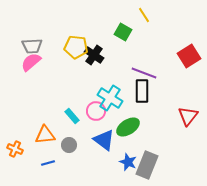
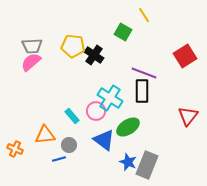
yellow pentagon: moved 3 px left, 1 px up
red square: moved 4 px left
blue line: moved 11 px right, 4 px up
